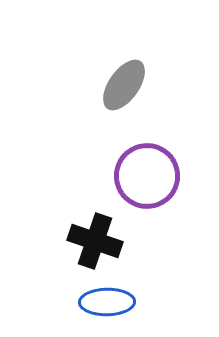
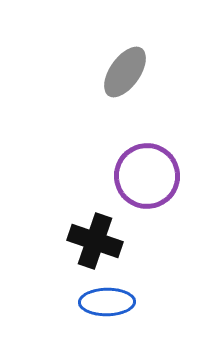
gray ellipse: moved 1 px right, 13 px up
